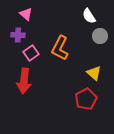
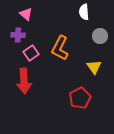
white semicircle: moved 5 px left, 4 px up; rotated 28 degrees clockwise
yellow triangle: moved 6 px up; rotated 14 degrees clockwise
red arrow: rotated 10 degrees counterclockwise
red pentagon: moved 6 px left, 1 px up
